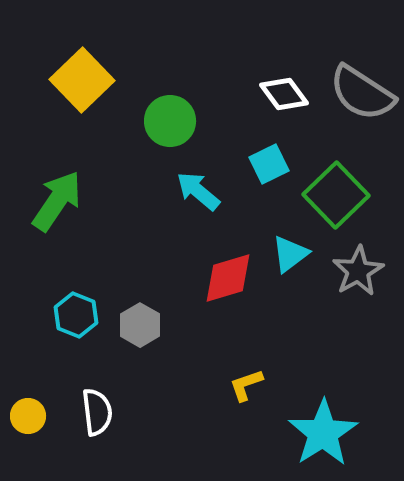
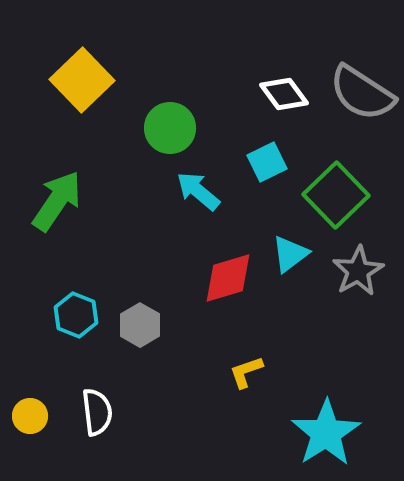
green circle: moved 7 px down
cyan square: moved 2 px left, 2 px up
yellow L-shape: moved 13 px up
yellow circle: moved 2 px right
cyan star: moved 3 px right
